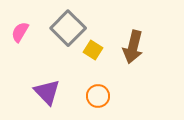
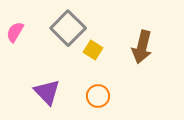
pink semicircle: moved 5 px left
brown arrow: moved 9 px right
